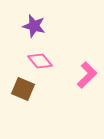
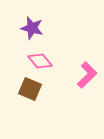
purple star: moved 2 px left, 2 px down
brown square: moved 7 px right
